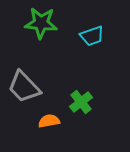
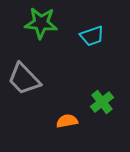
gray trapezoid: moved 8 px up
green cross: moved 21 px right
orange semicircle: moved 18 px right
